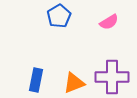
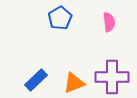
blue pentagon: moved 1 px right, 2 px down
pink semicircle: rotated 66 degrees counterclockwise
blue rectangle: rotated 35 degrees clockwise
